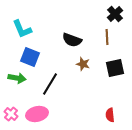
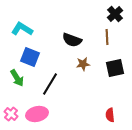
cyan L-shape: rotated 145 degrees clockwise
brown star: rotated 24 degrees counterclockwise
green arrow: rotated 48 degrees clockwise
